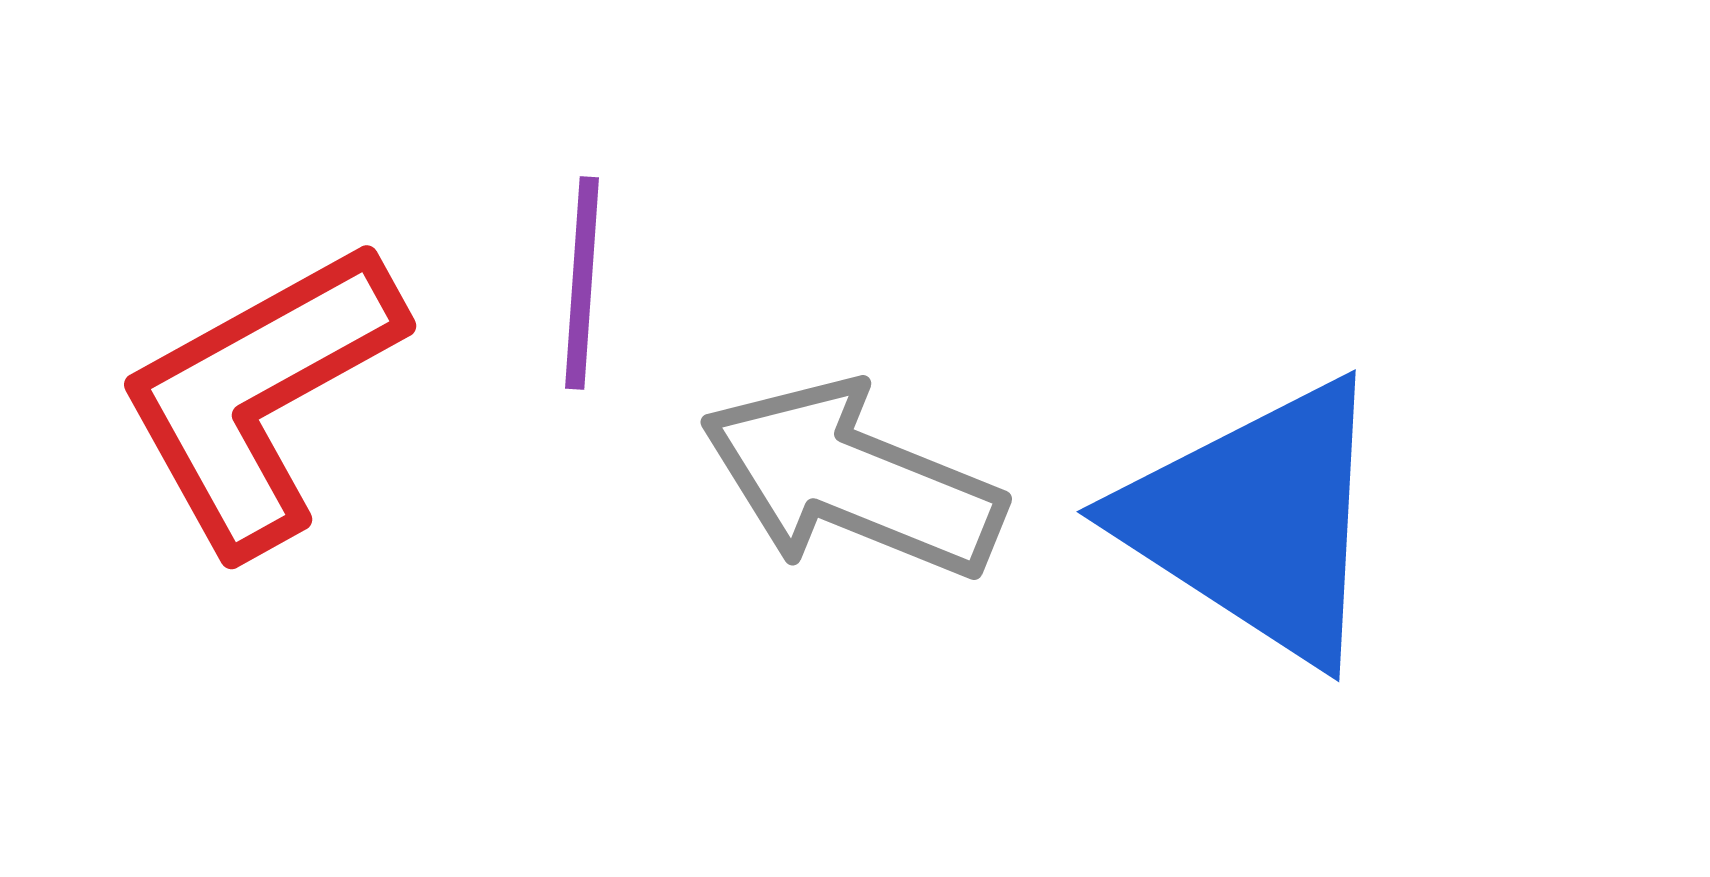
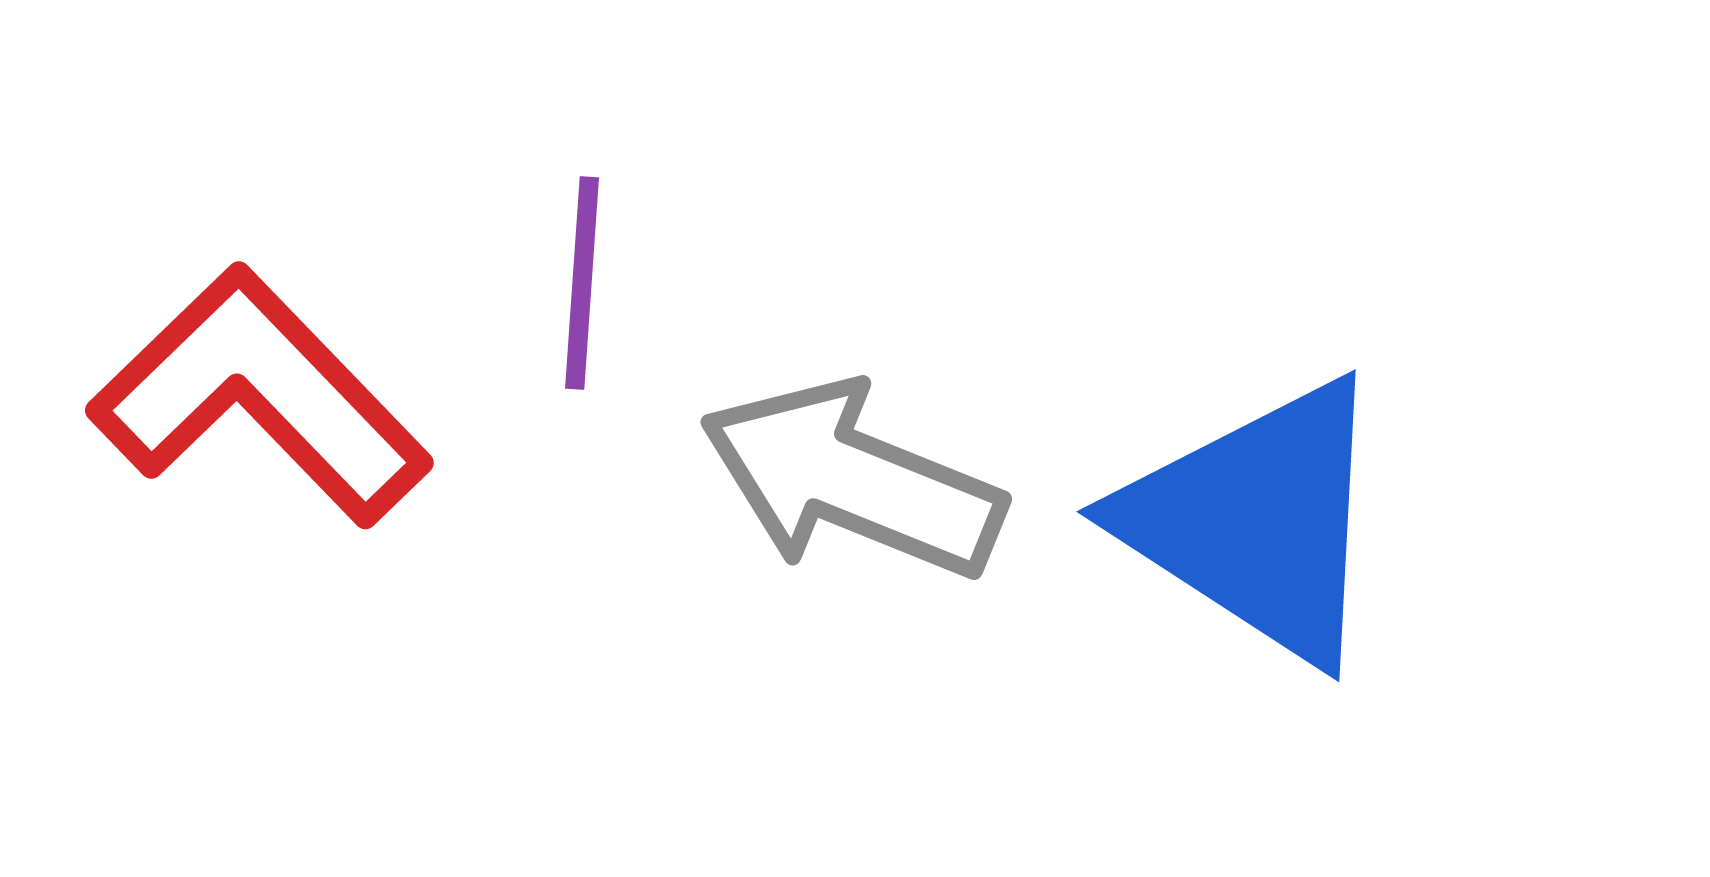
red L-shape: rotated 75 degrees clockwise
